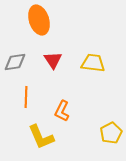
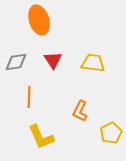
gray diamond: moved 1 px right
orange line: moved 3 px right
orange L-shape: moved 18 px right
